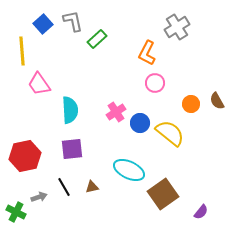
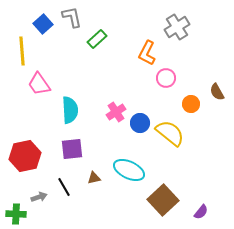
gray L-shape: moved 1 px left, 4 px up
pink circle: moved 11 px right, 5 px up
brown semicircle: moved 9 px up
brown triangle: moved 2 px right, 9 px up
brown square: moved 6 px down; rotated 8 degrees counterclockwise
green cross: moved 2 px down; rotated 24 degrees counterclockwise
